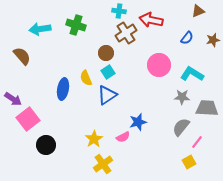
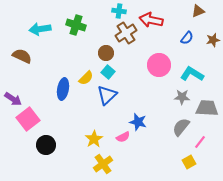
brown semicircle: rotated 24 degrees counterclockwise
cyan square: rotated 16 degrees counterclockwise
yellow semicircle: rotated 112 degrees counterclockwise
blue triangle: rotated 10 degrees counterclockwise
blue star: rotated 30 degrees clockwise
pink line: moved 3 px right
